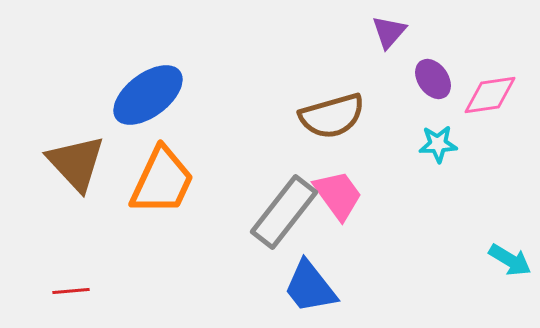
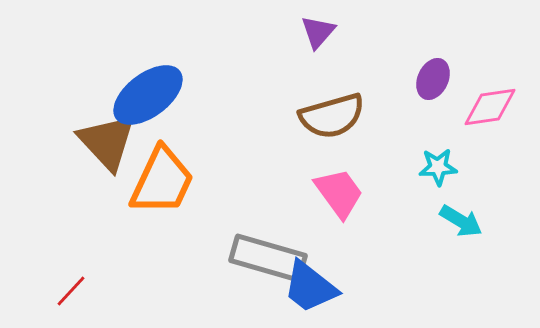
purple triangle: moved 71 px left
purple ellipse: rotated 60 degrees clockwise
pink diamond: moved 12 px down
cyan star: moved 23 px down
brown triangle: moved 31 px right, 21 px up
pink trapezoid: moved 1 px right, 2 px up
gray rectangle: moved 16 px left, 46 px down; rotated 68 degrees clockwise
cyan arrow: moved 49 px left, 39 px up
blue trapezoid: rotated 14 degrees counterclockwise
red line: rotated 42 degrees counterclockwise
